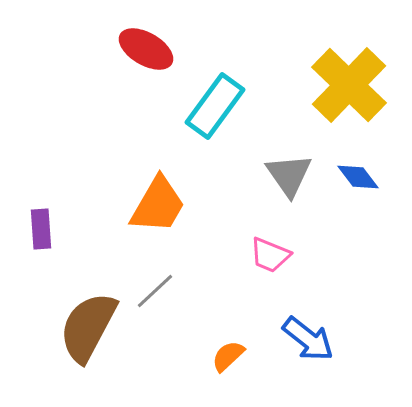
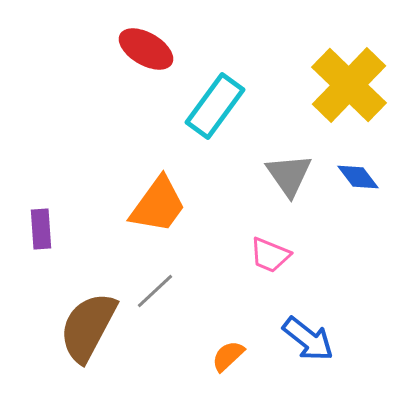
orange trapezoid: rotated 6 degrees clockwise
